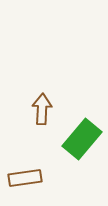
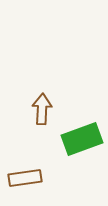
green rectangle: rotated 30 degrees clockwise
